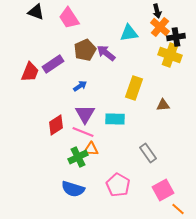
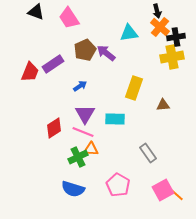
yellow cross: moved 2 px right, 2 px down; rotated 30 degrees counterclockwise
red diamond: moved 2 px left, 3 px down
orange line: moved 1 px left, 14 px up
